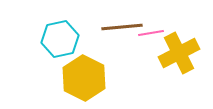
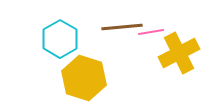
pink line: moved 1 px up
cyan hexagon: rotated 18 degrees counterclockwise
yellow hexagon: rotated 9 degrees counterclockwise
